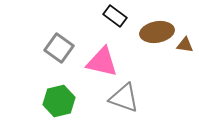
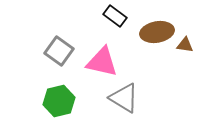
gray square: moved 3 px down
gray triangle: rotated 12 degrees clockwise
